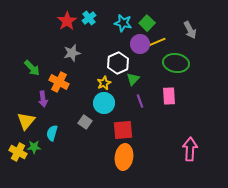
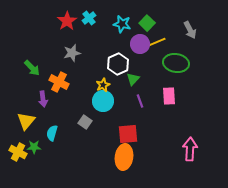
cyan star: moved 1 px left, 1 px down
white hexagon: moved 1 px down
yellow star: moved 1 px left, 2 px down
cyan circle: moved 1 px left, 2 px up
red square: moved 5 px right, 4 px down
